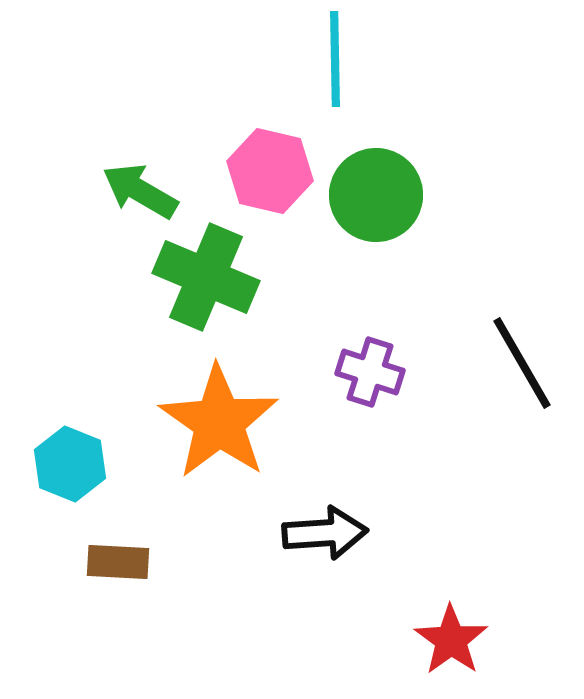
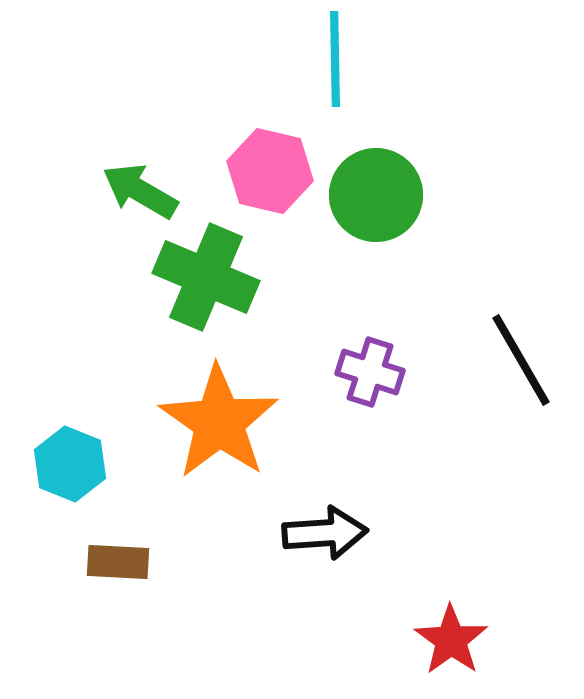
black line: moved 1 px left, 3 px up
